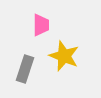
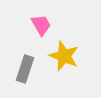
pink trapezoid: rotated 30 degrees counterclockwise
